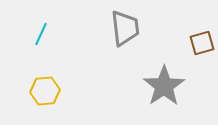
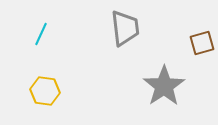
yellow hexagon: rotated 12 degrees clockwise
